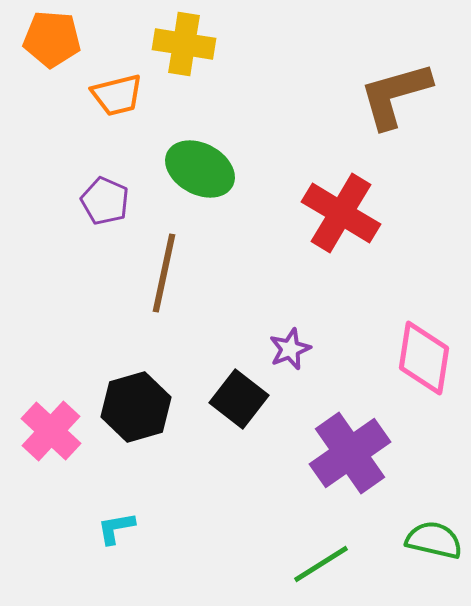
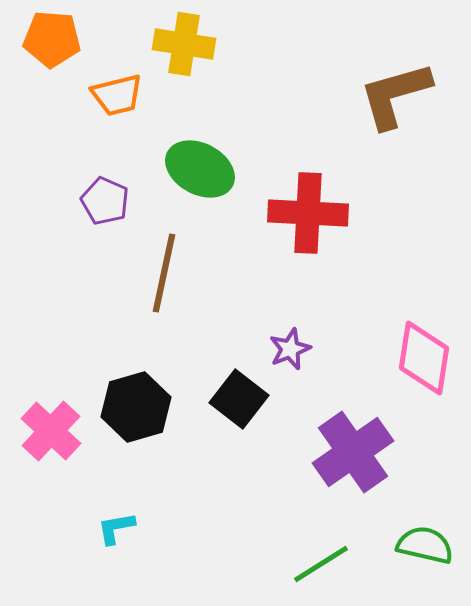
red cross: moved 33 px left; rotated 28 degrees counterclockwise
purple cross: moved 3 px right, 1 px up
green semicircle: moved 9 px left, 5 px down
